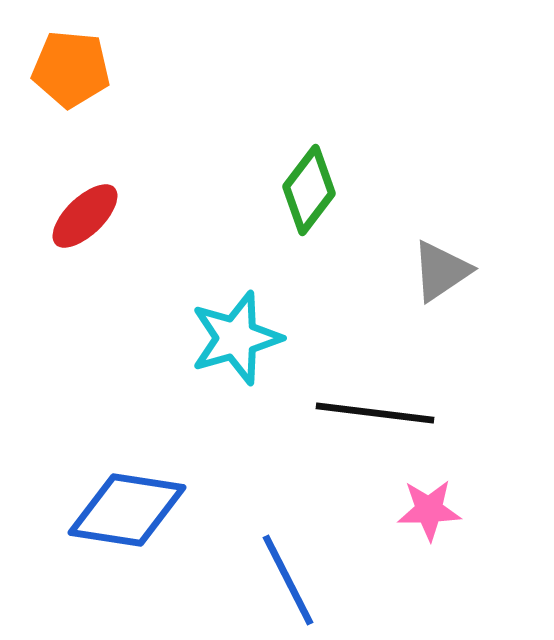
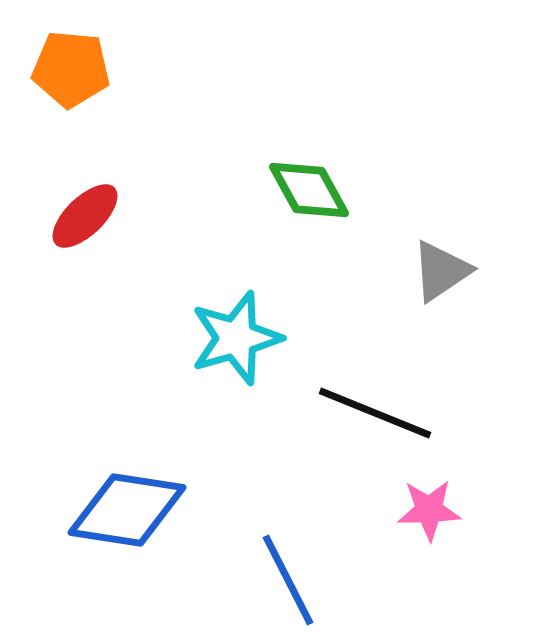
green diamond: rotated 66 degrees counterclockwise
black line: rotated 15 degrees clockwise
